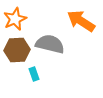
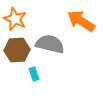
orange star: rotated 25 degrees counterclockwise
